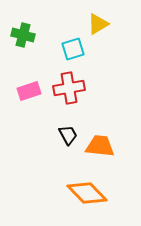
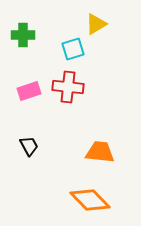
yellow triangle: moved 2 px left
green cross: rotated 15 degrees counterclockwise
red cross: moved 1 px left, 1 px up; rotated 16 degrees clockwise
black trapezoid: moved 39 px left, 11 px down
orange trapezoid: moved 6 px down
orange diamond: moved 3 px right, 7 px down
